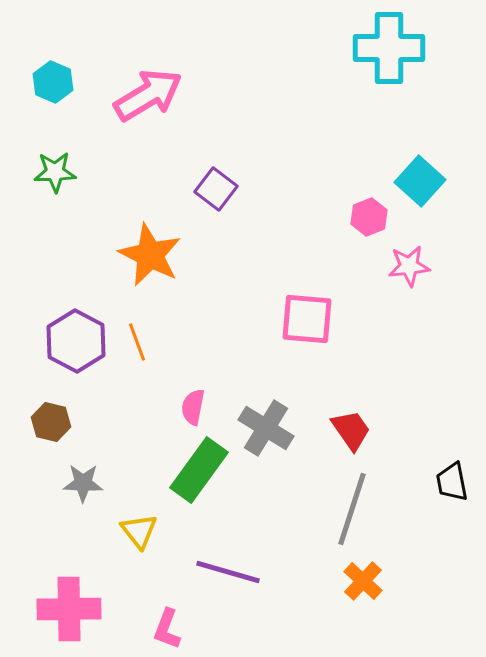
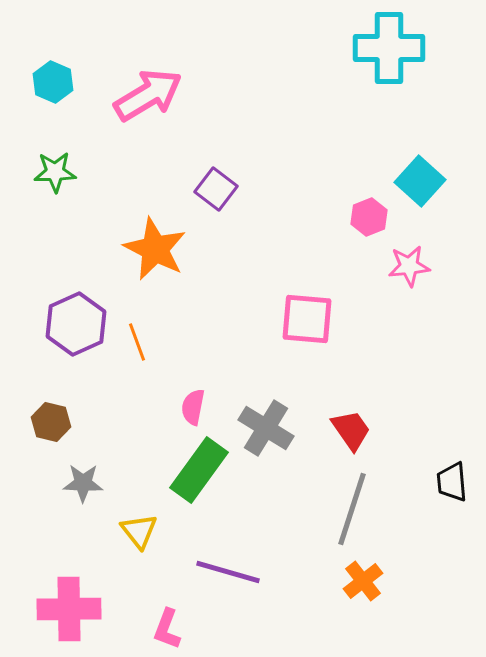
orange star: moved 5 px right, 6 px up
purple hexagon: moved 17 px up; rotated 8 degrees clockwise
black trapezoid: rotated 6 degrees clockwise
orange cross: rotated 9 degrees clockwise
